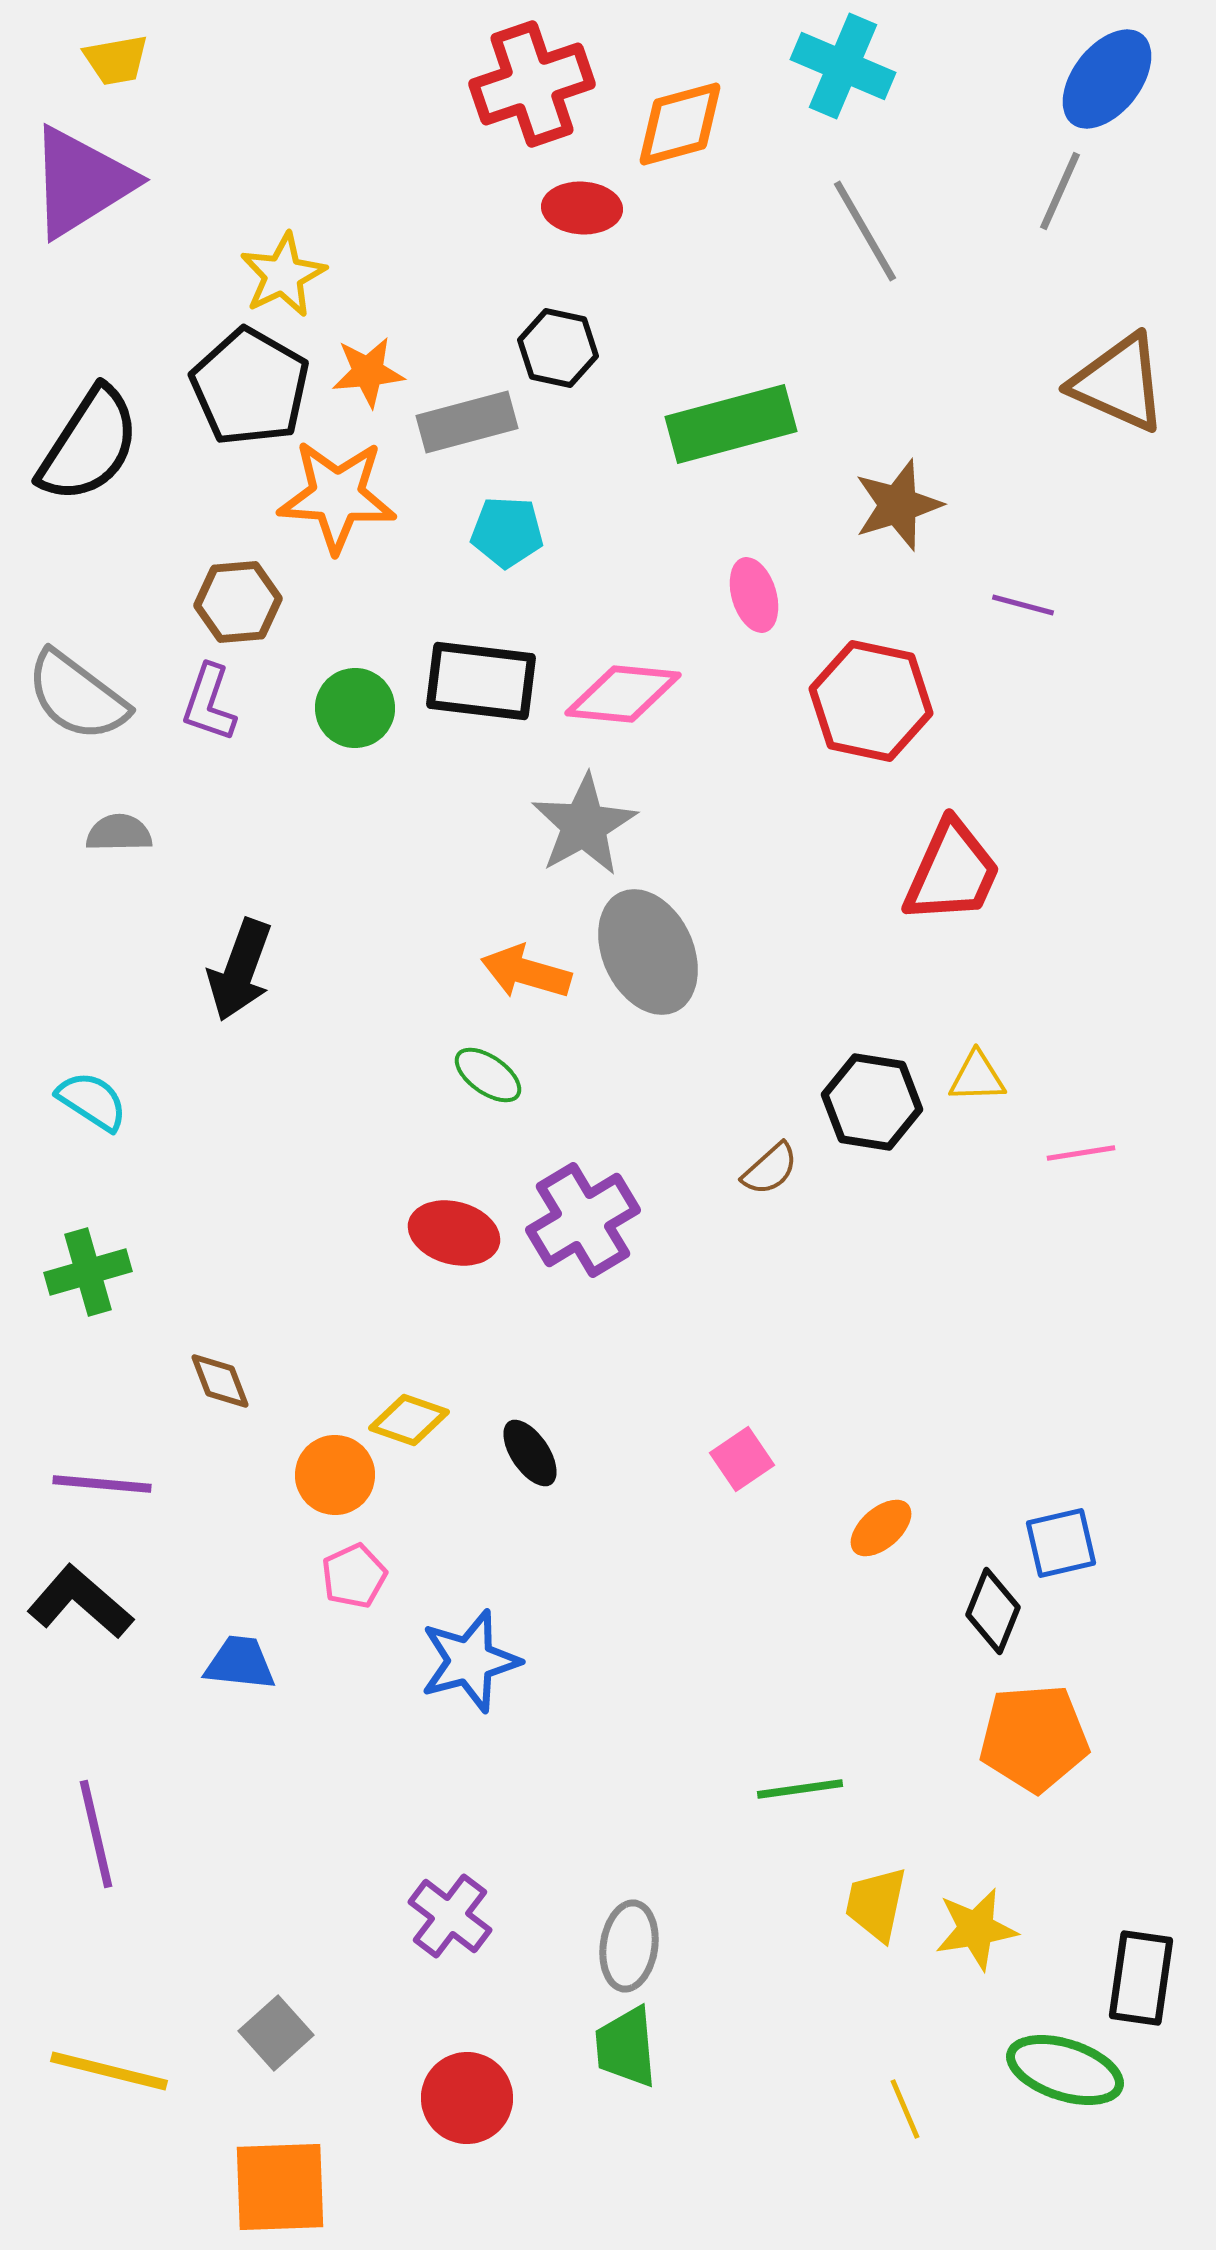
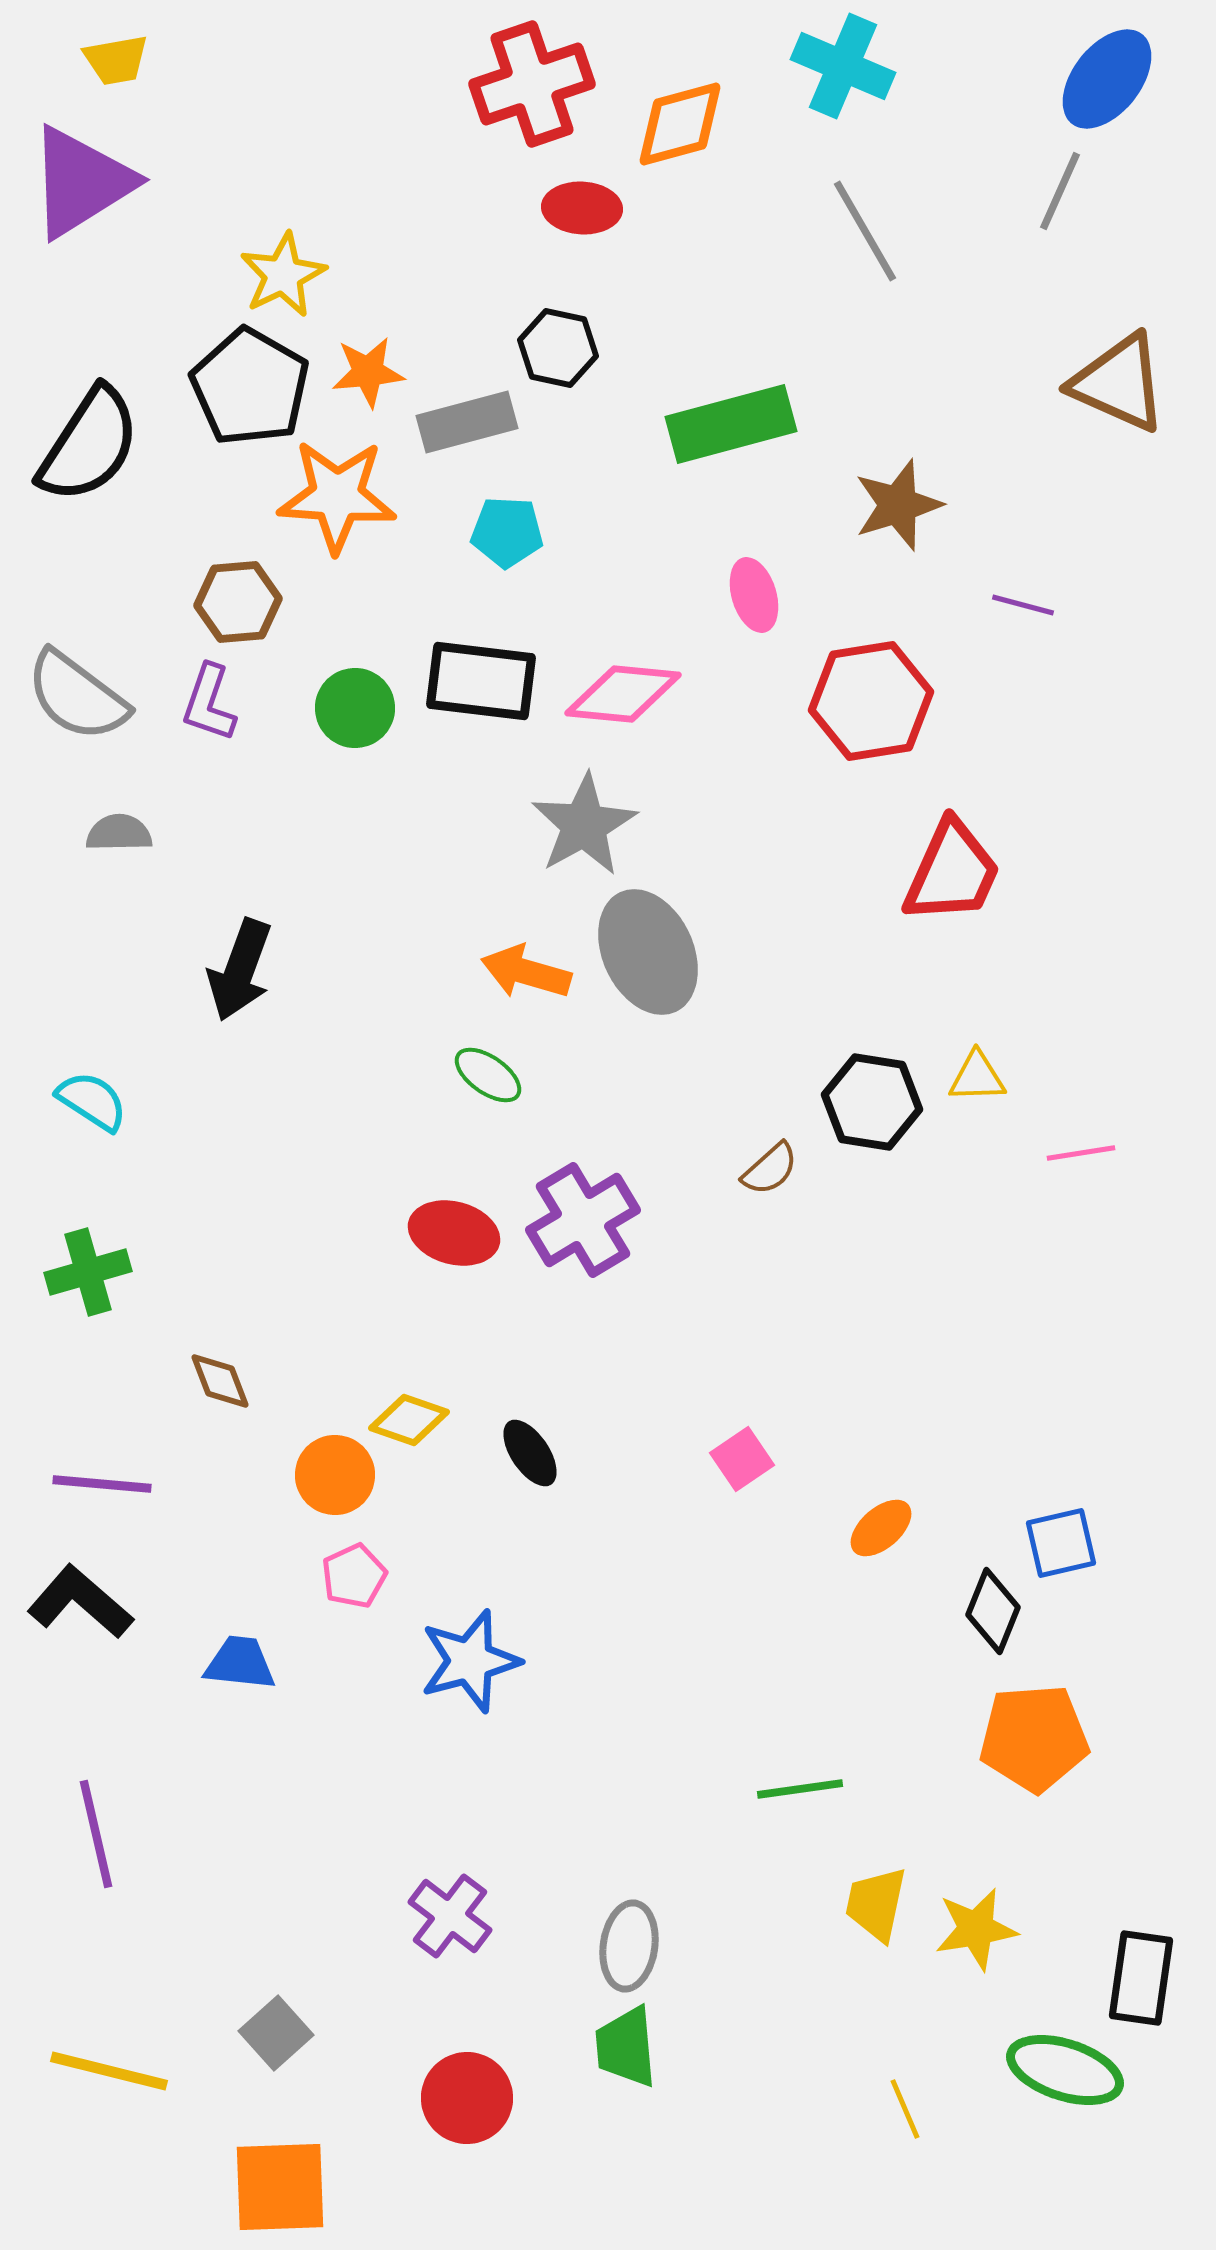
red hexagon at (871, 701): rotated 21 degrees counterclockwise
